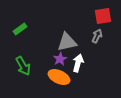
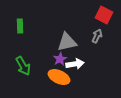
red square: moved 1 px right, 1 px up; rotated 36 degrees clockwise
green rectangle: moved 3 px up; rotated 56 degrees counterclockwise
white arrow: moved 3 px left, 1 px down; rotated 66 degrees clockwise
